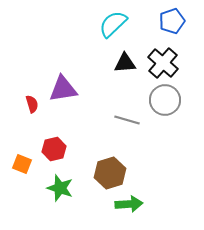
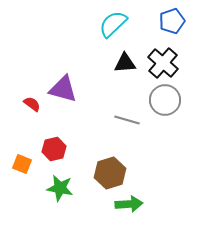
purple triangle: rotated 24 degrees clockwise
red semicircle: rotated 36 degrees counterclockwise
green star: rotated 8 degrees counterclockwise
